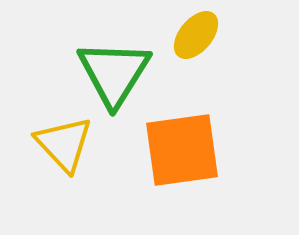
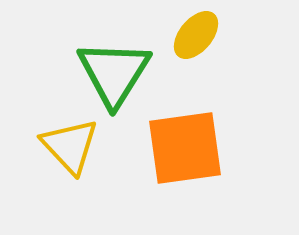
yellow triangle: moved 6 px right, 2 px down
orange square: moved 3 px right, 2 px up
